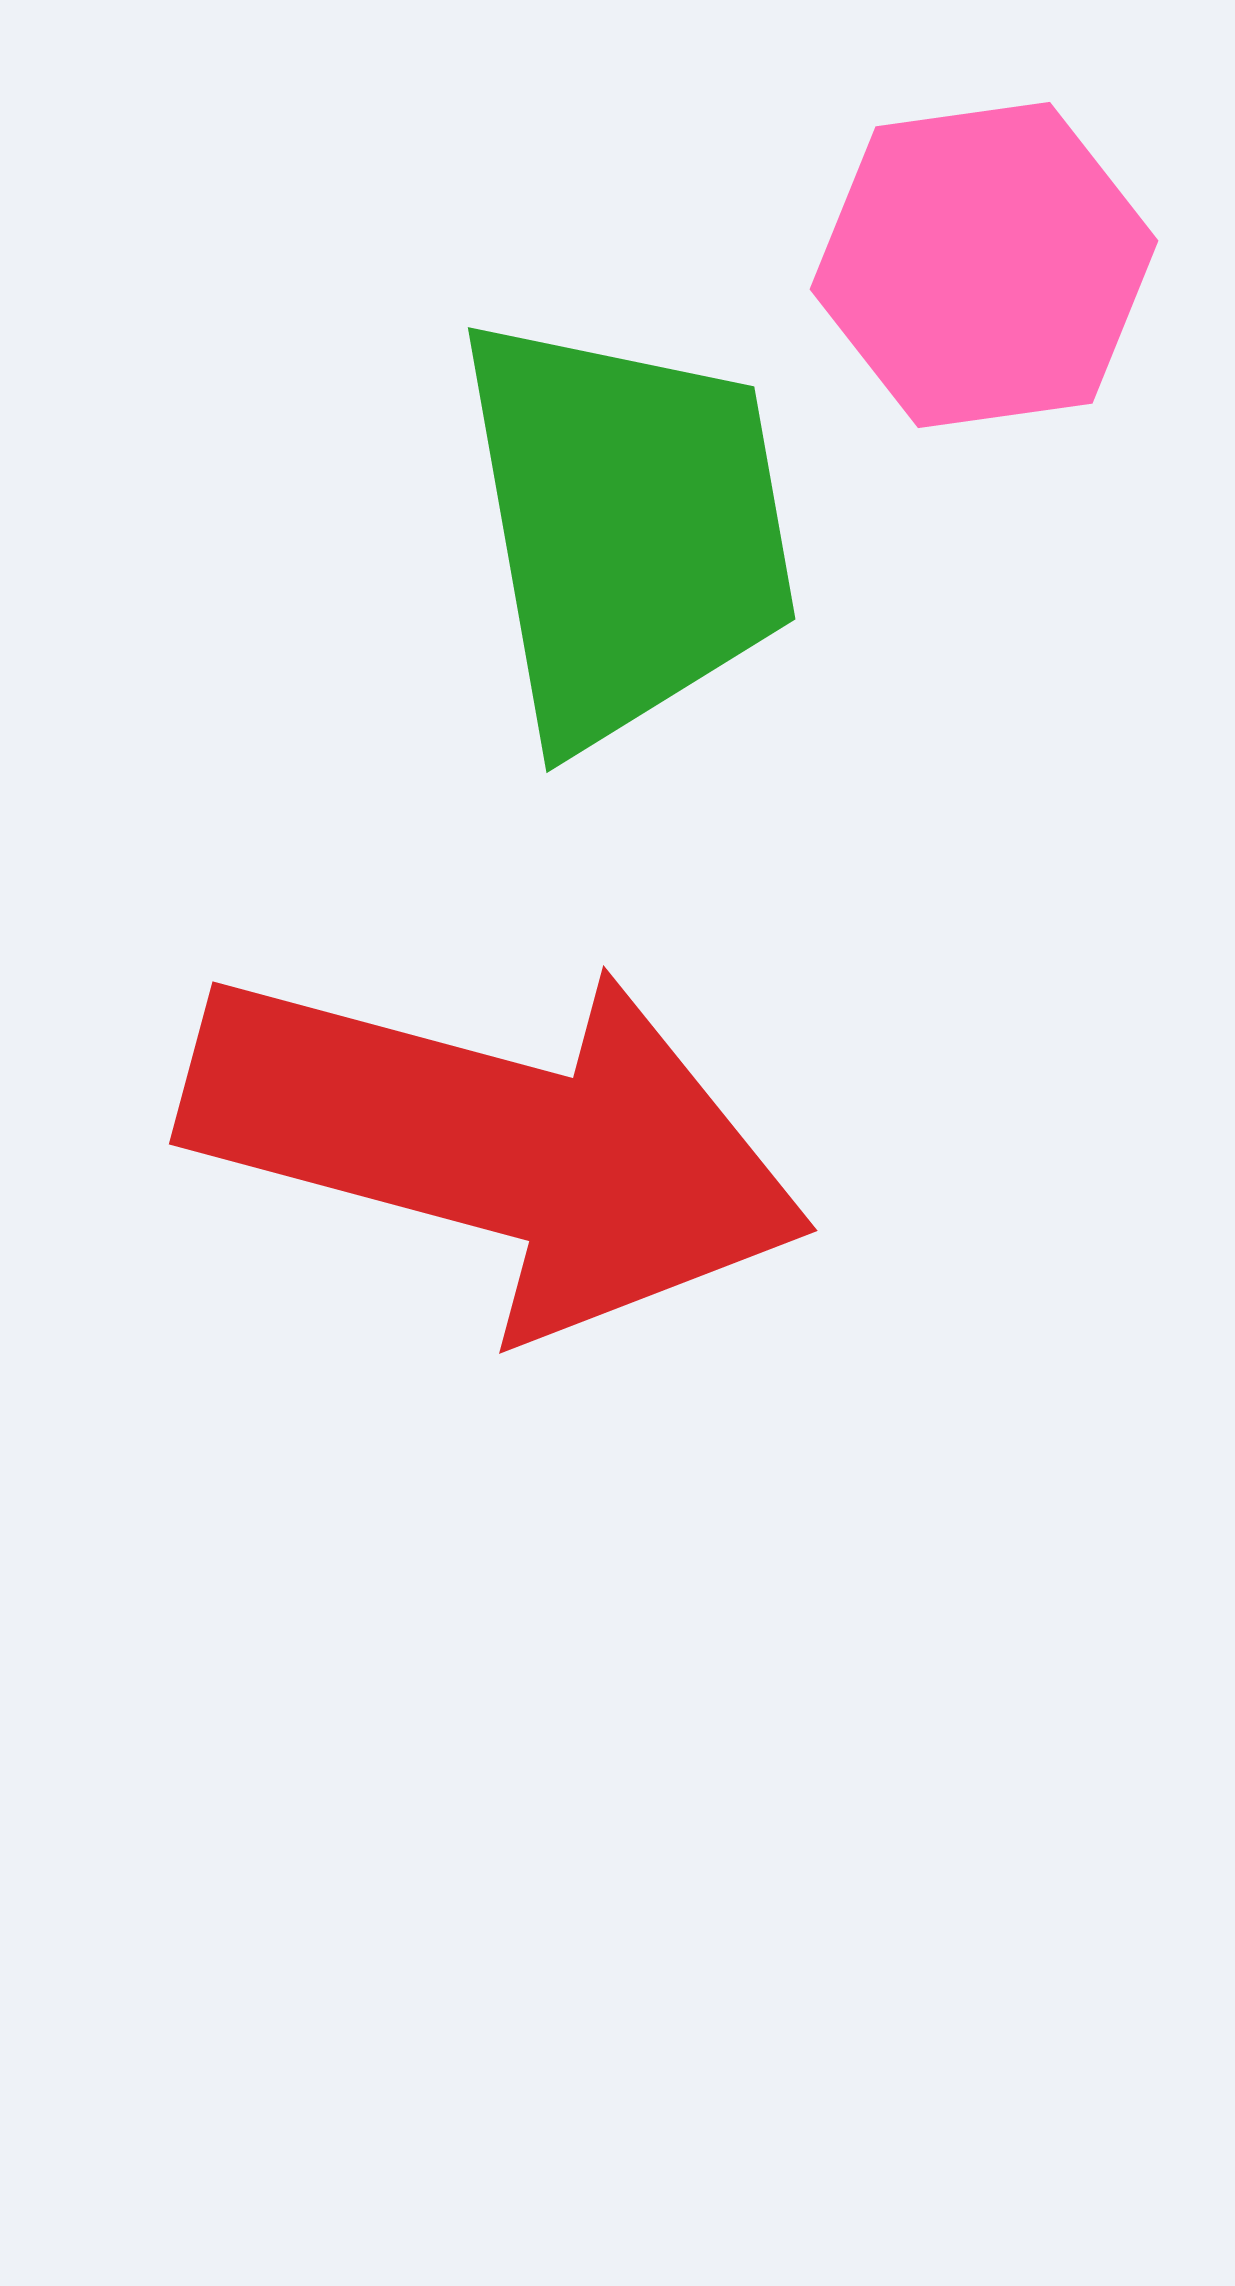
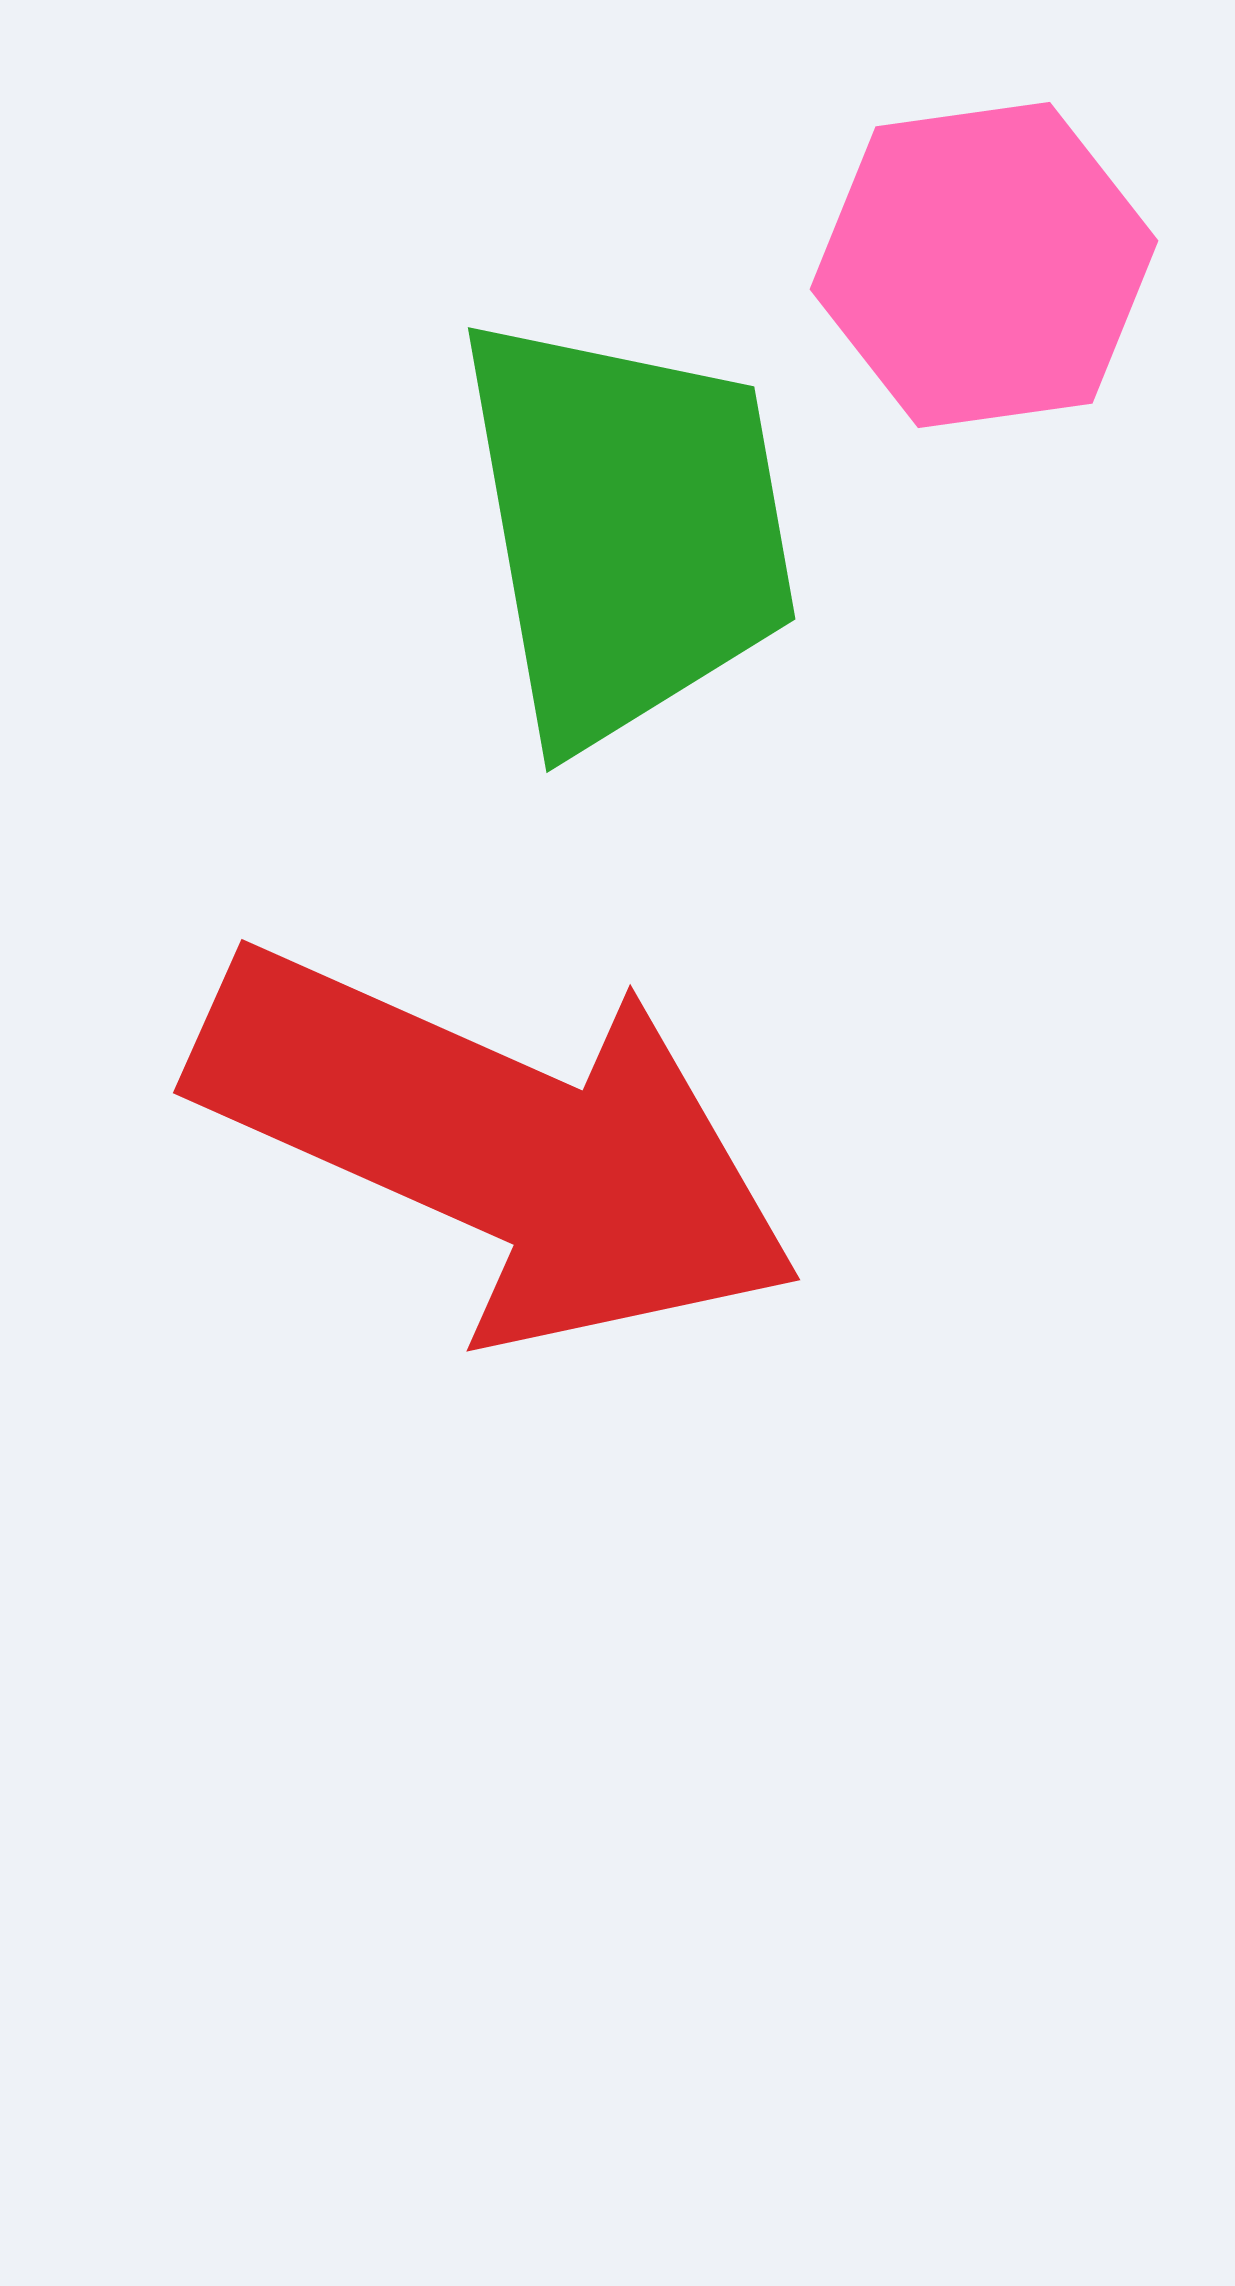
red arrow: rotated 9 degrees clockwise
